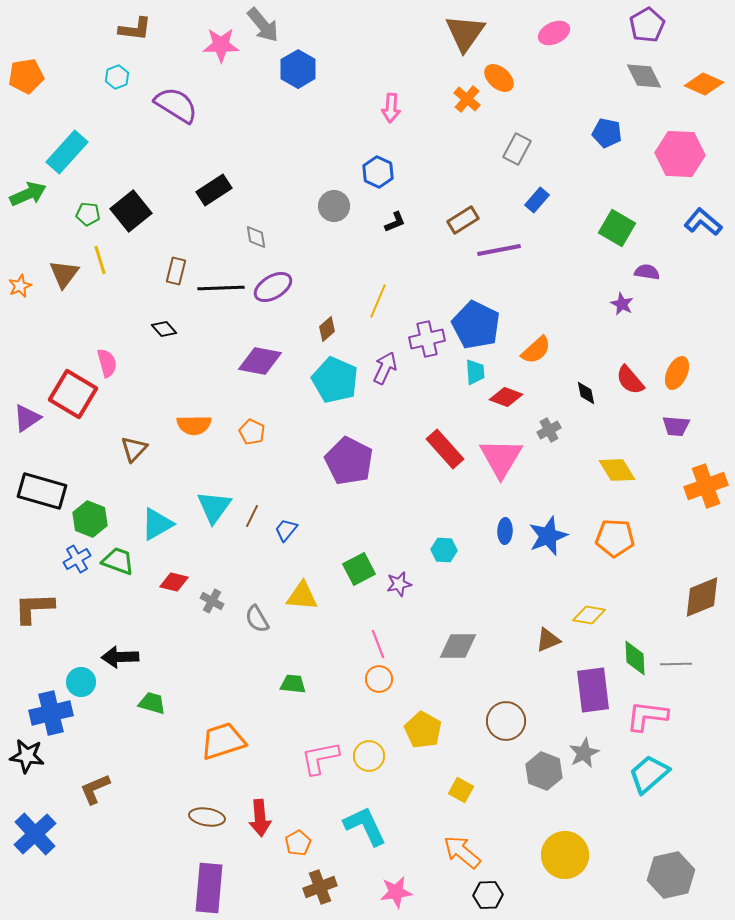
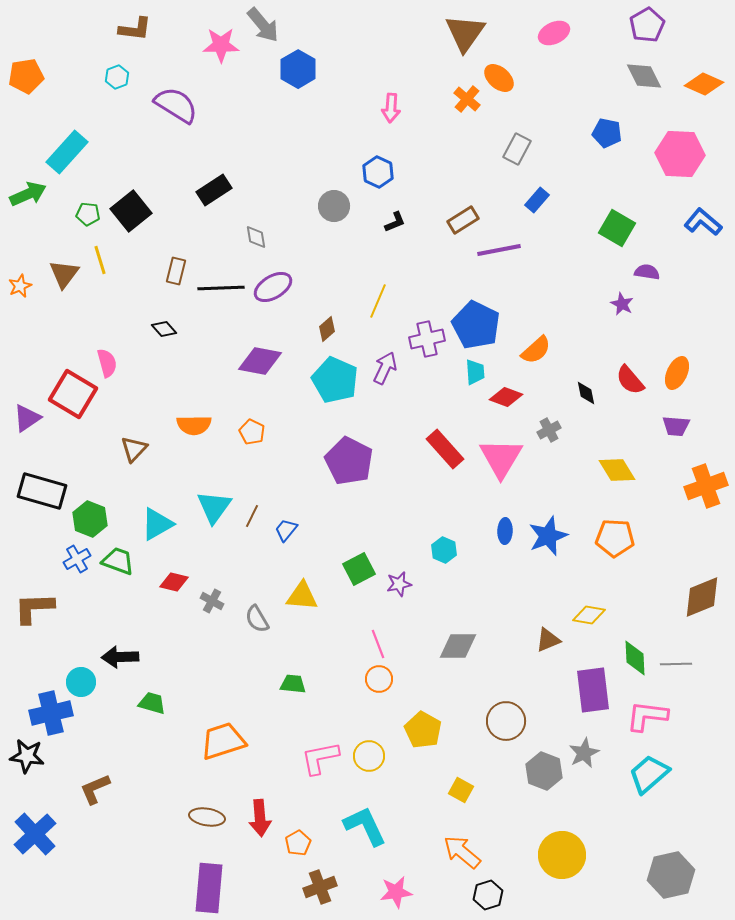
cyan hexagon at (444, 550): rotated 20 degrees clockwise
yellow circle at (565, 855): moved 3 px left
black hexagon at (488, 895): rotated 16 degrees counterclockwise
